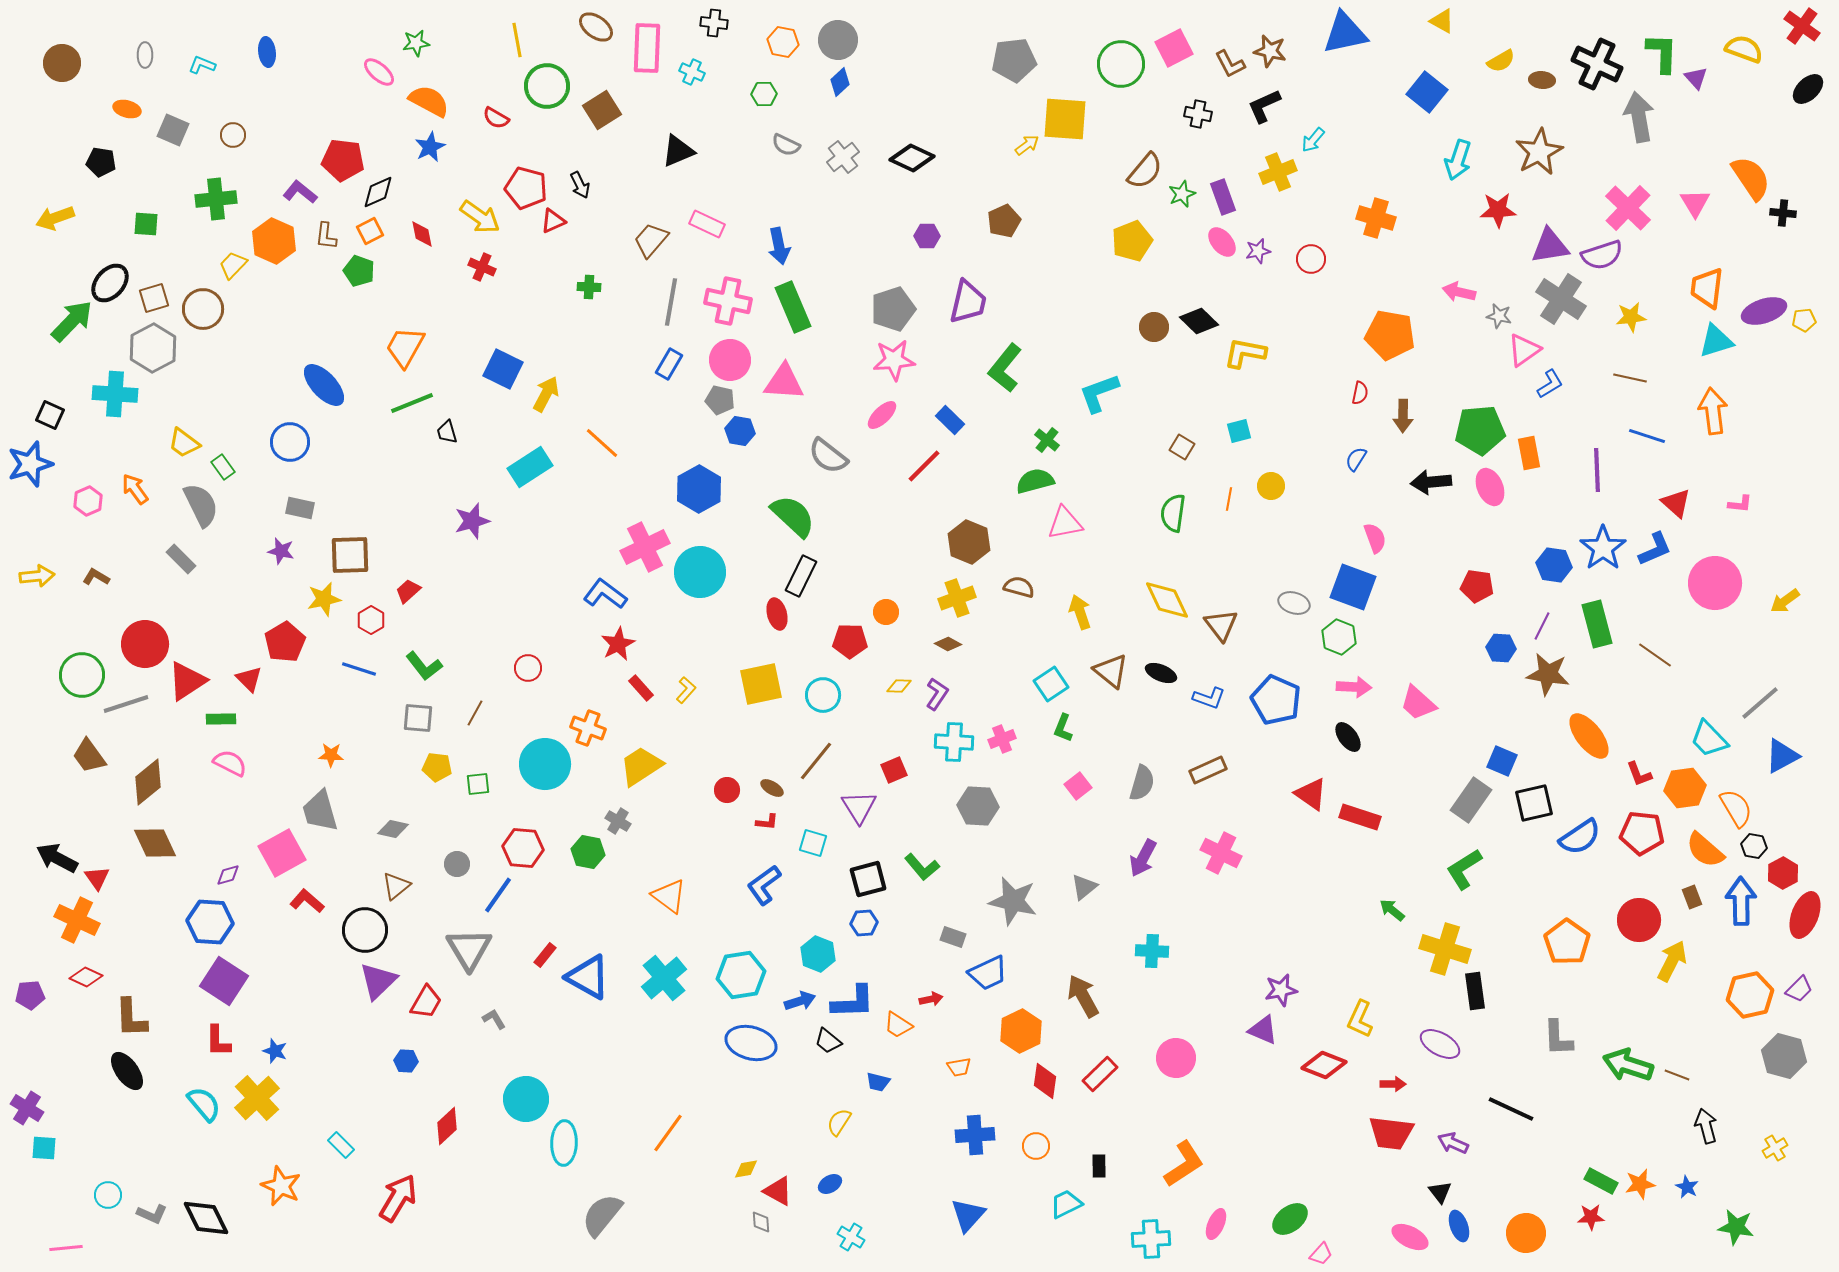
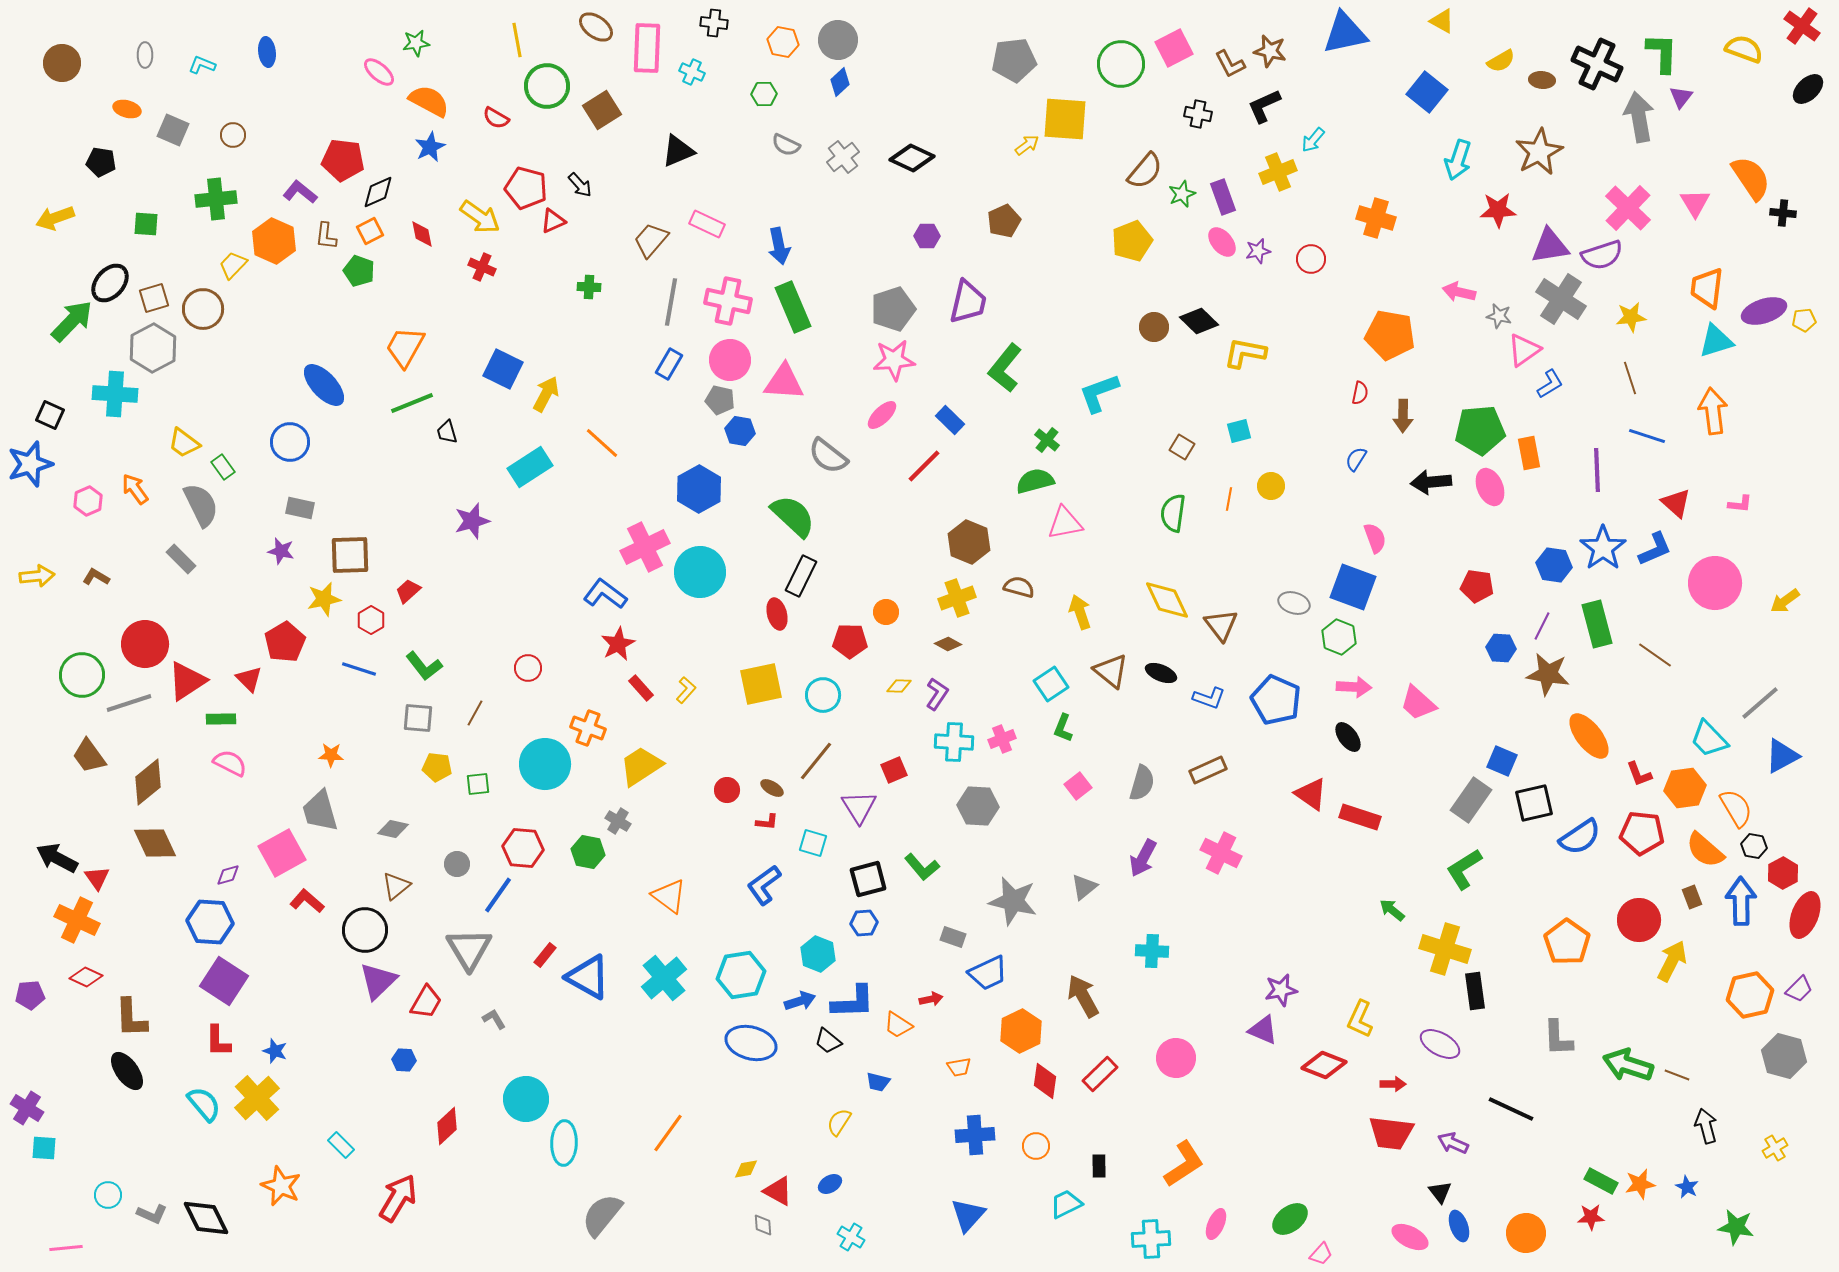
purple triangle at (1696, 78): moved 15 px left, 19 px down; rotated 20 degrees clockwise
black arrow at (580, 185): rotated 16 degrees counterclockwise
brown line at (1630, 378): rotated 60 degrees clockwise
gray line at (126, 704): moved 3 px right, 1 px up
blue hexagon at (406, 1061): moved 2 px left, 1 px up
gray diamond at (761, 1222): moved 2 px right, 3 px down
